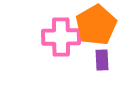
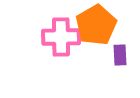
purple rectangle: moved 18 px right, 5 px up
